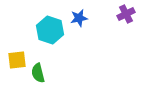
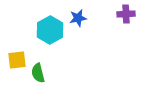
purple cross: rotated 24 degrees clockwise
blue star: moved 1 px left
cyan hexagon: rotated 12 degrees clockwise
